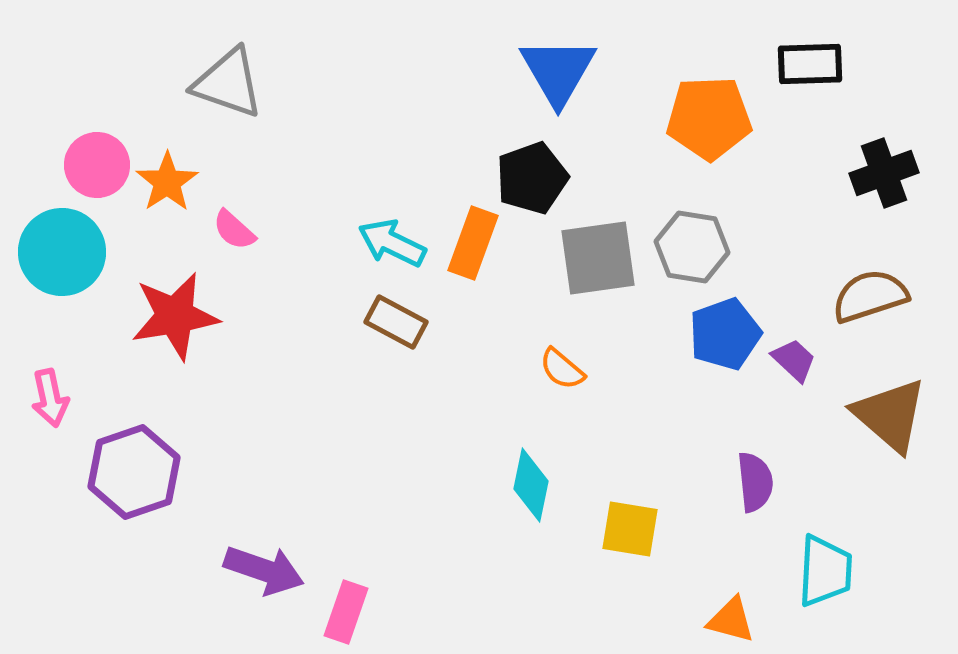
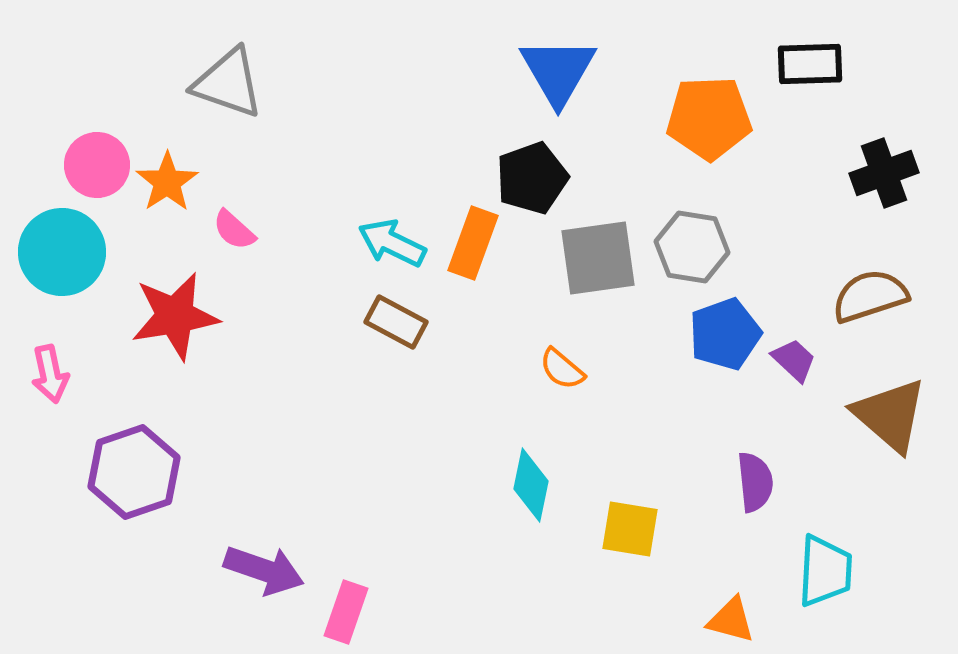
pink arrow: moved 24 px up
